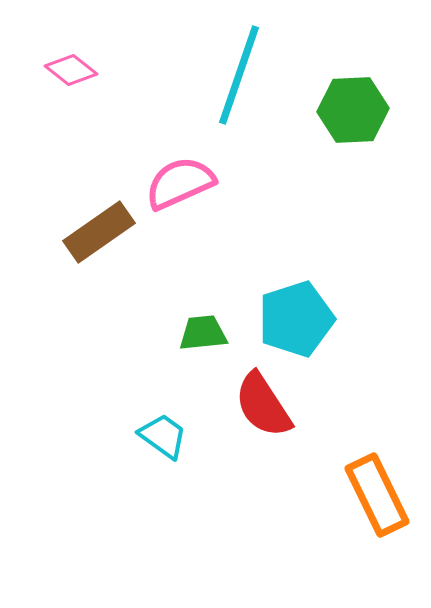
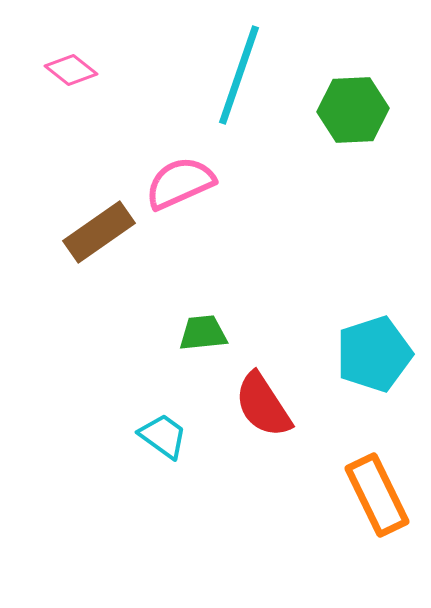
cyan pentagon: moved 78 px right, 35 px down
